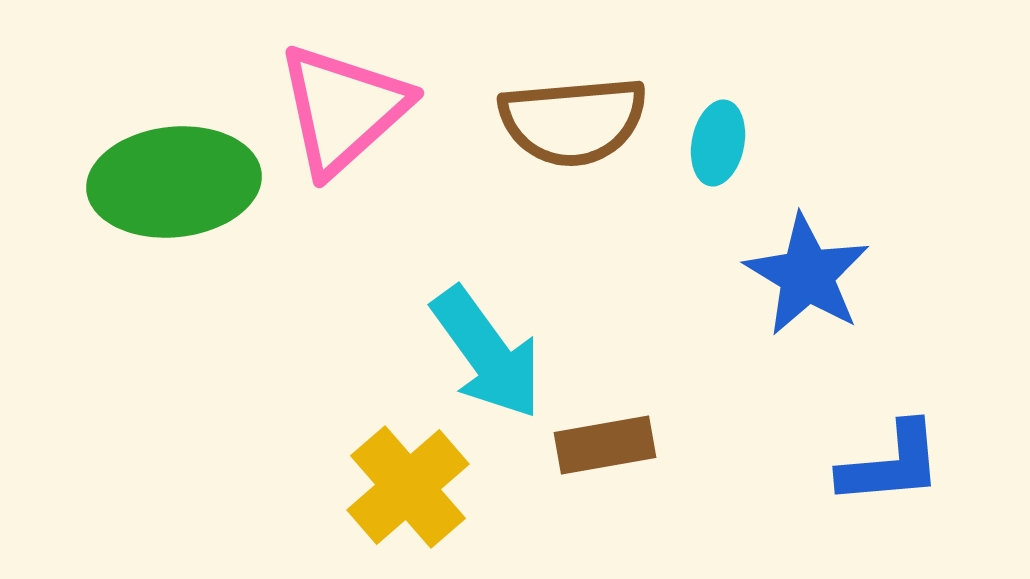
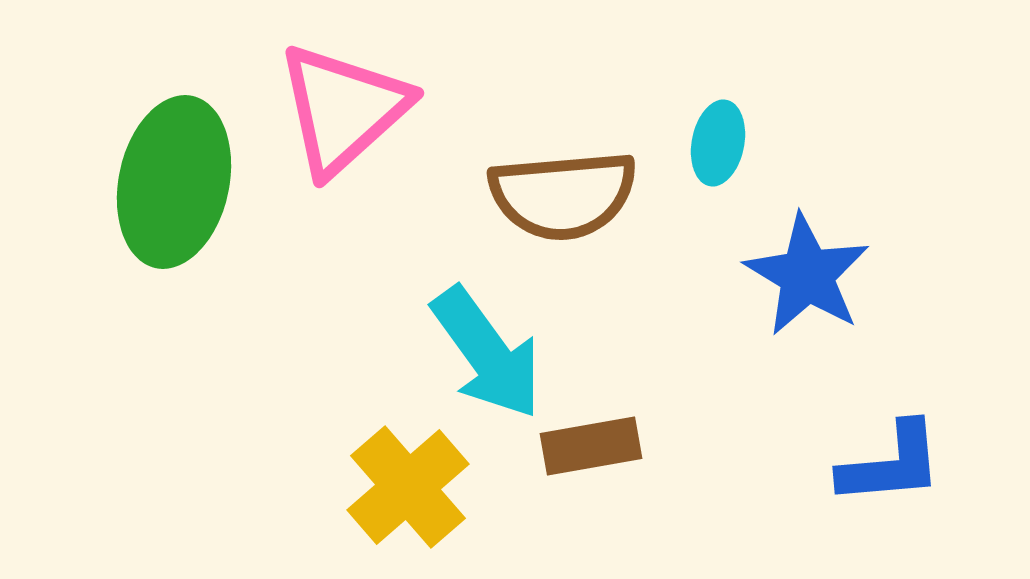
brown semicircle: moved 10 px left, 74 px down
green ellipse: rotated 72 degrees counterclockwise
brown rectangle: moved 14 px left, 1 px down
